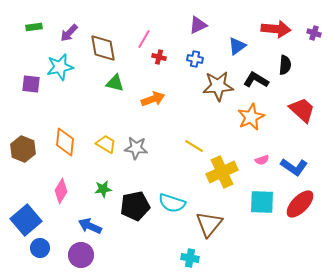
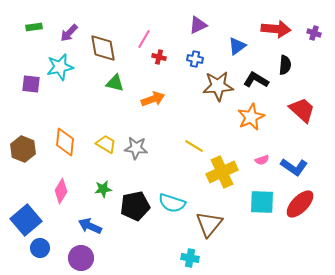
purple circle: moved 3 px down
